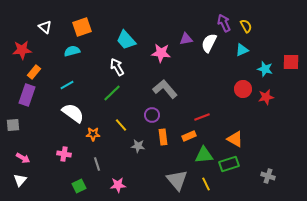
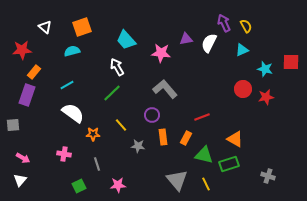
orange rectangle at (189, 136): moved 3 px left, 2 px down; rotated 40 degrees counterclockwise
green triangle at (204, 155): rotated 18 degrees clockwise
